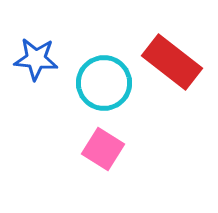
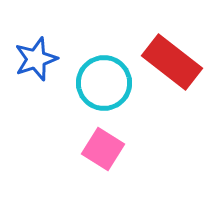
blue star: rotated 24 degrees counterclockwise
